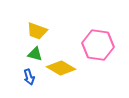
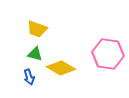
yellow trapezoid: moved 2 px up
pink hexagon: moved 10 px right, 9 px down
